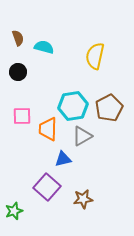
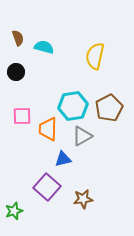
black circle: moved 2 px left
